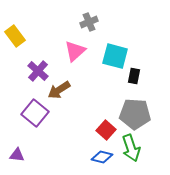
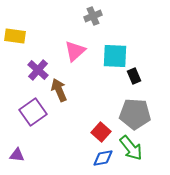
gray cross: moved 4 px right, 6 px up
yellow rectangle: rotated 45 degrees counterclockwise
cyan square: rotated 12 degrees counterclockwise
purple cross: moved 1 px up
black rectangle: rotated 35 degrees counterclockwise
brown arrow: rotated 100 degrees clockwise
purple square: moved 2 px left, 1 px up; rotated 16 degrees clockwise
red square: moved 5 px left, 2 px down
green arrow: rotated 20 degrees counterclockwise
blue diamond: moved 1 px right, 1 px down; rotated 25 degrees counterclockwise
